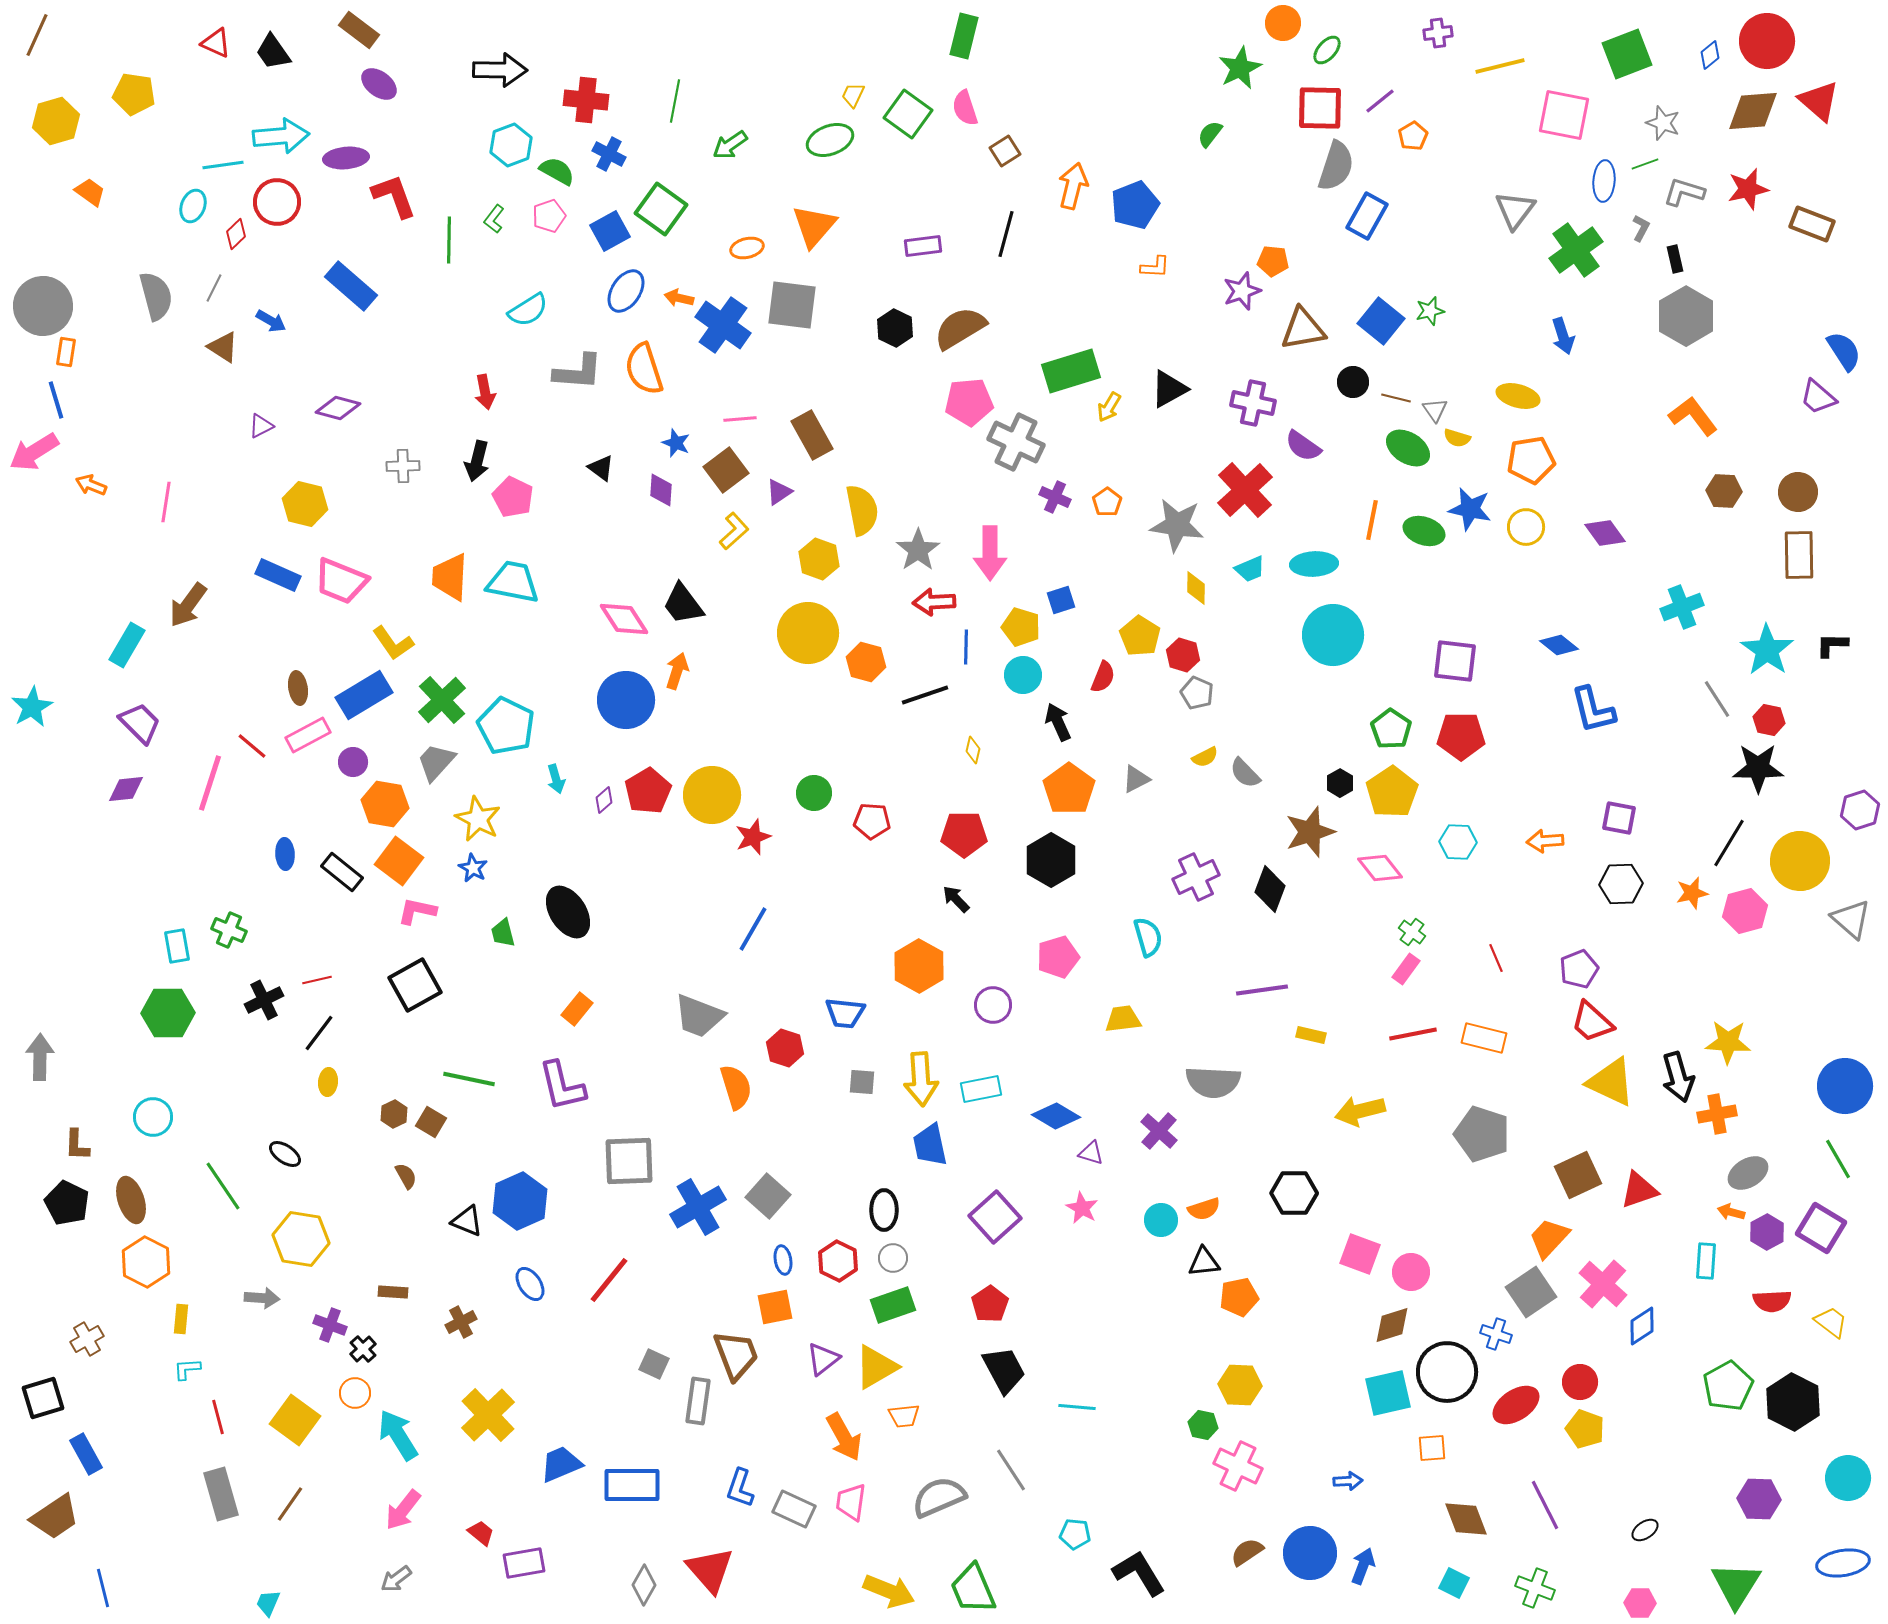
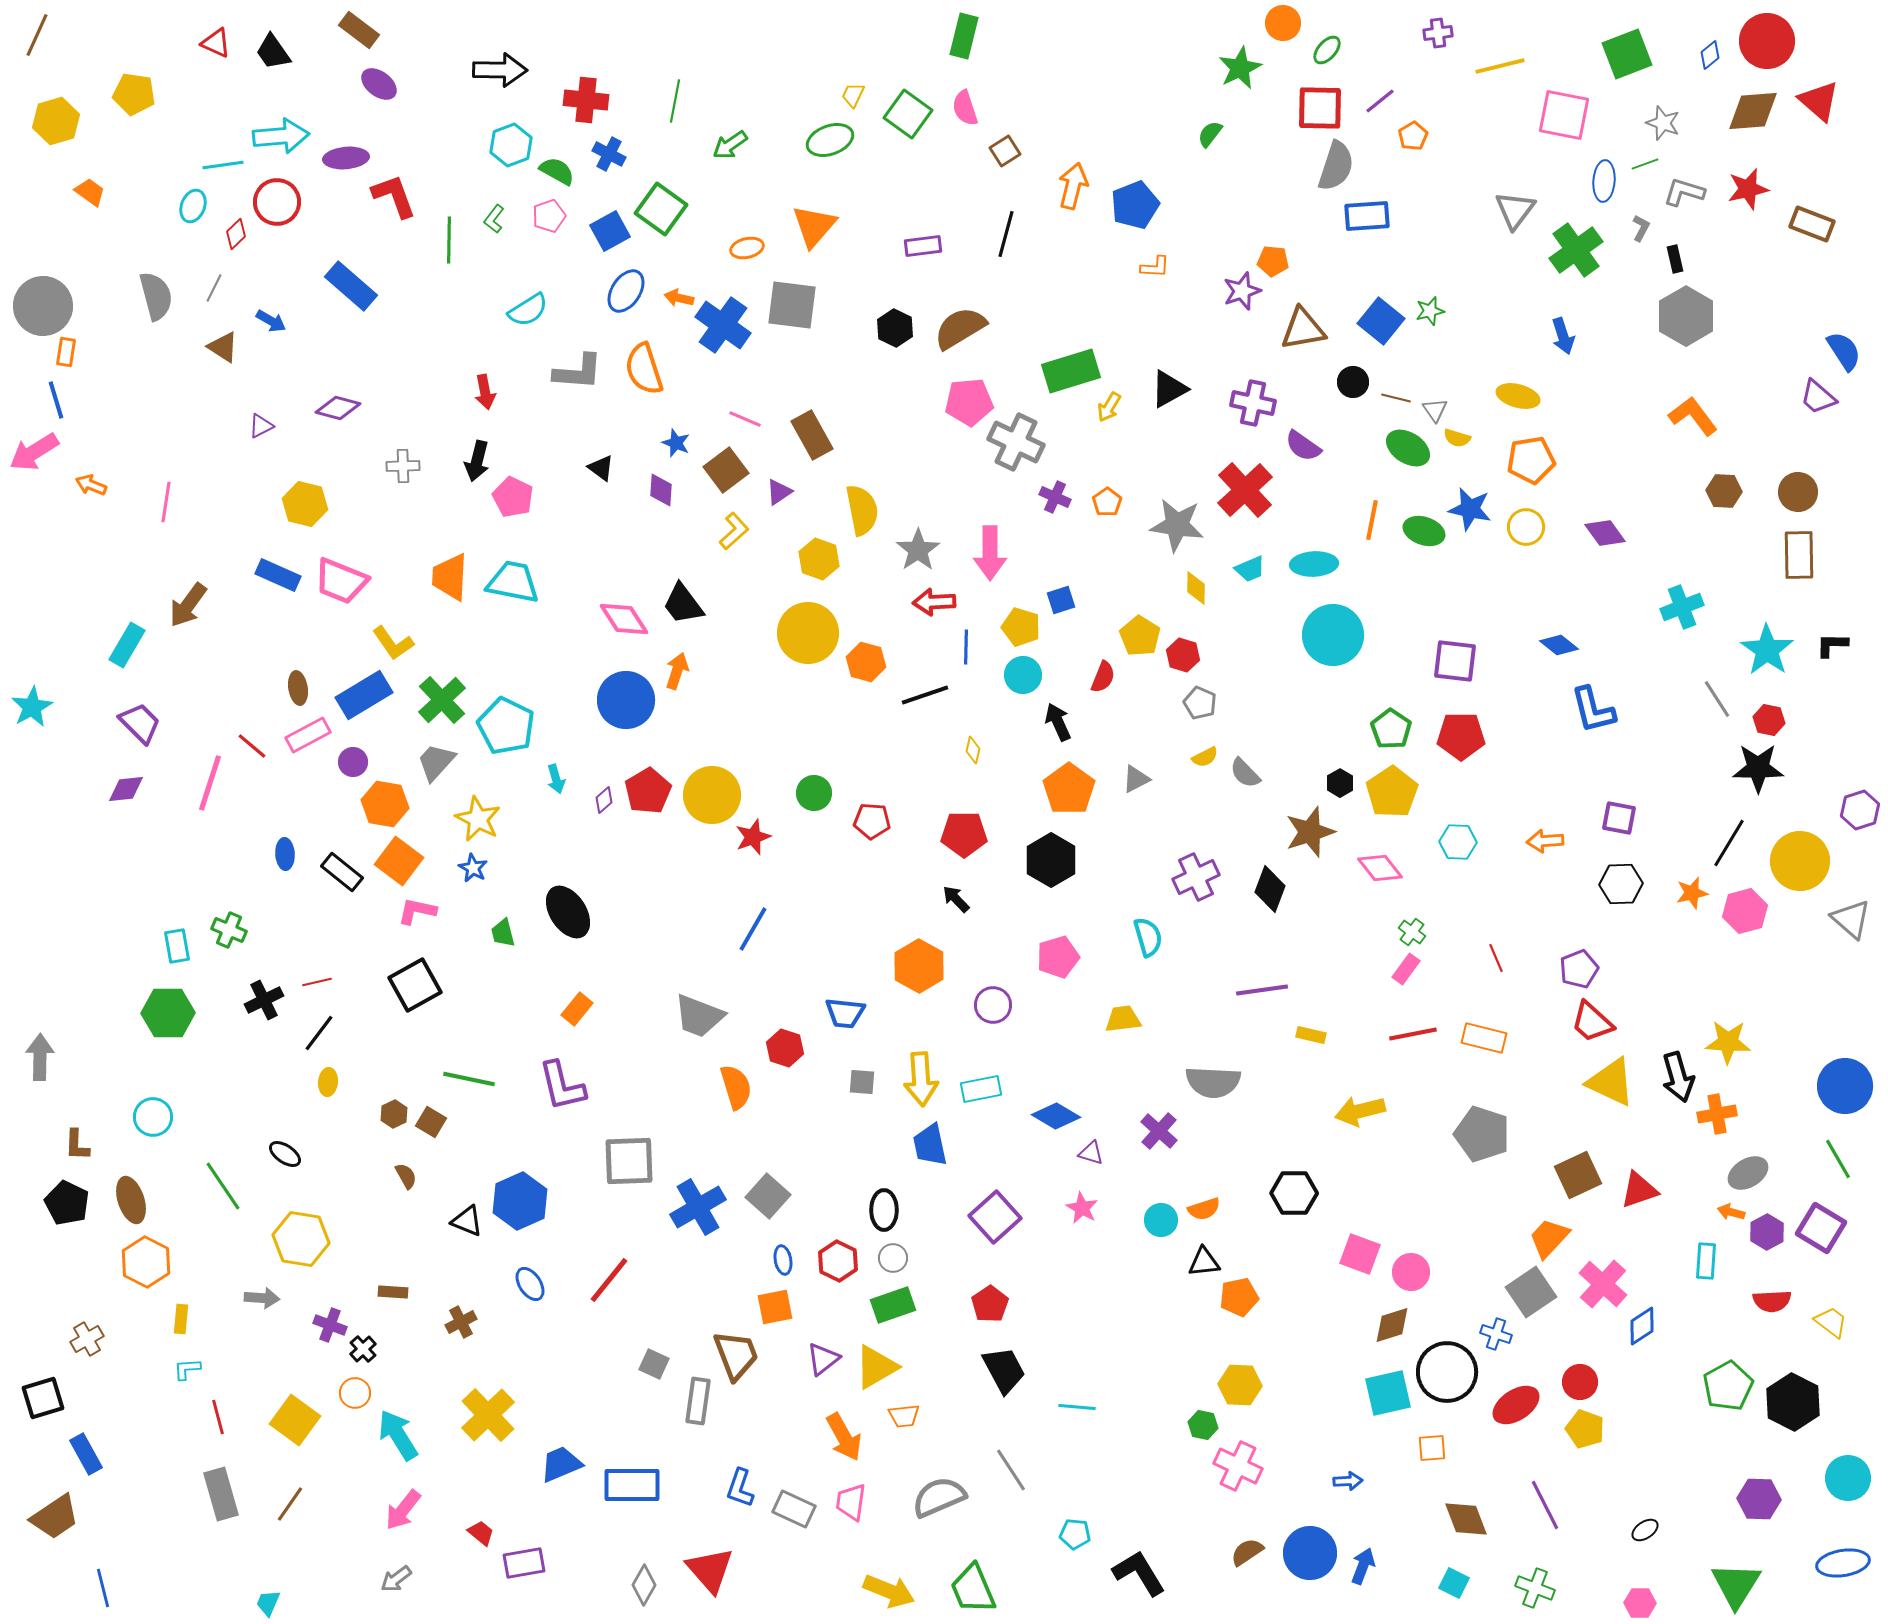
blue rectangle at (1367, 216): rotated 57 degrees clockwise
pink line at (740, 419): moved 5 px right; rotated 28 degrees clockwise
gray pentagon at (1197, 693): moved 3 px right, 10 px down
red line at (317, 980): moved 2 px down
